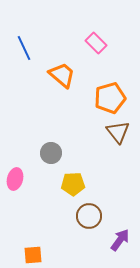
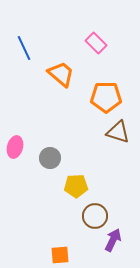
orange trapezoid: moved 1 px left, 1 px up
orange pentagon: moved 4 px left, 1 px up; rotated 16 degrees clockwise
brown triangle: rotated 35 degrees counterclockwise
gray circle: moved 1 px left, 5 px down
pink ellipse: moved 32 px up
yellow pentagon: moved 3 px right, 2 px down
brown circle: moved 6 px right
purple arrow: moved 7 px left; rotated 10 degrees counterclockwise
orange square: moved 27 px right
